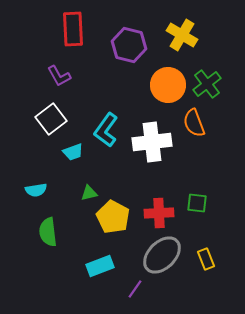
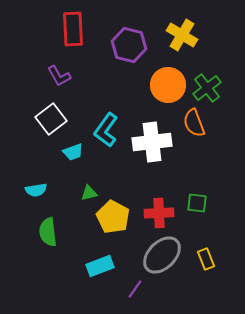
green cross: moved 4 px down
